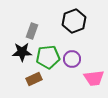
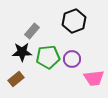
gray rectangle: rotated 21 degrees clockwise
brown rectangle: moved 18 px left; rotated 14 degrees counterclockwise
